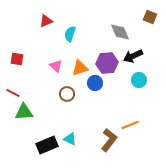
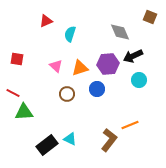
purple hexagon: moved 1 px right, 1 px down
blue circle: moved 2 px right, 6 px down
black rectangle: rotated 15 degrees counterclockwise
